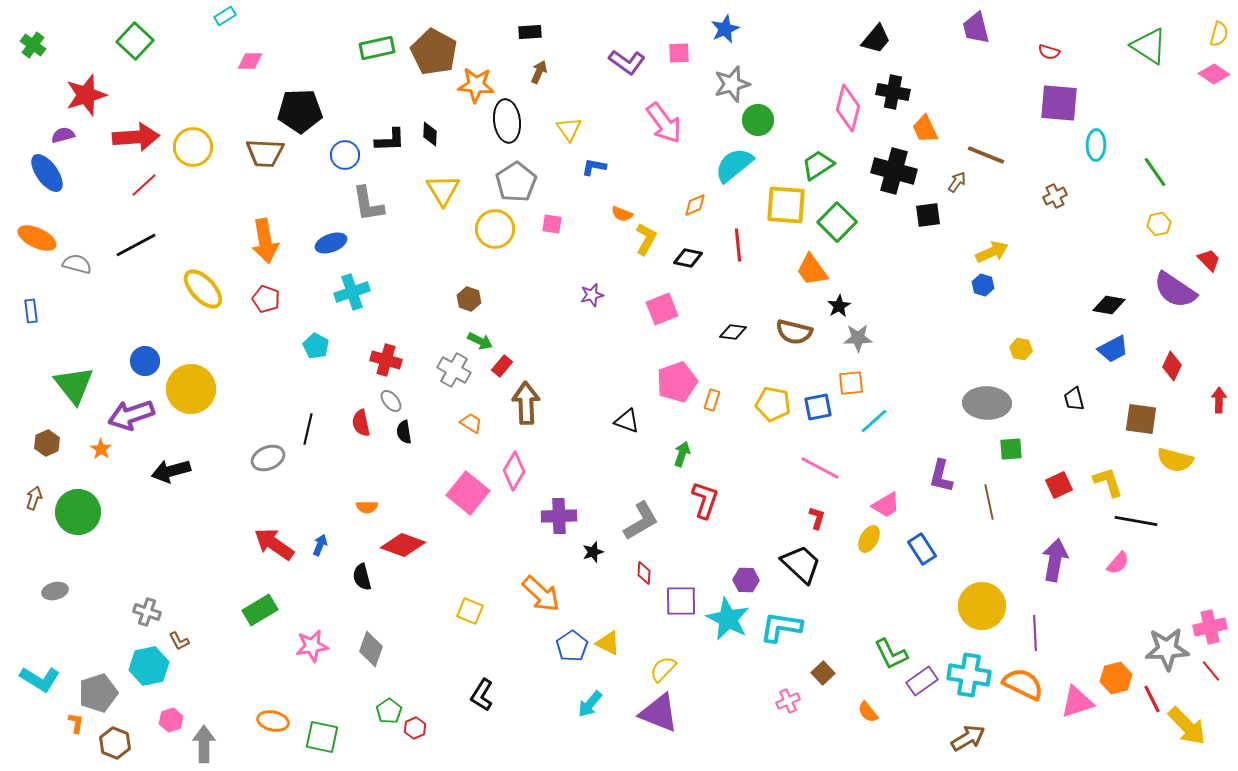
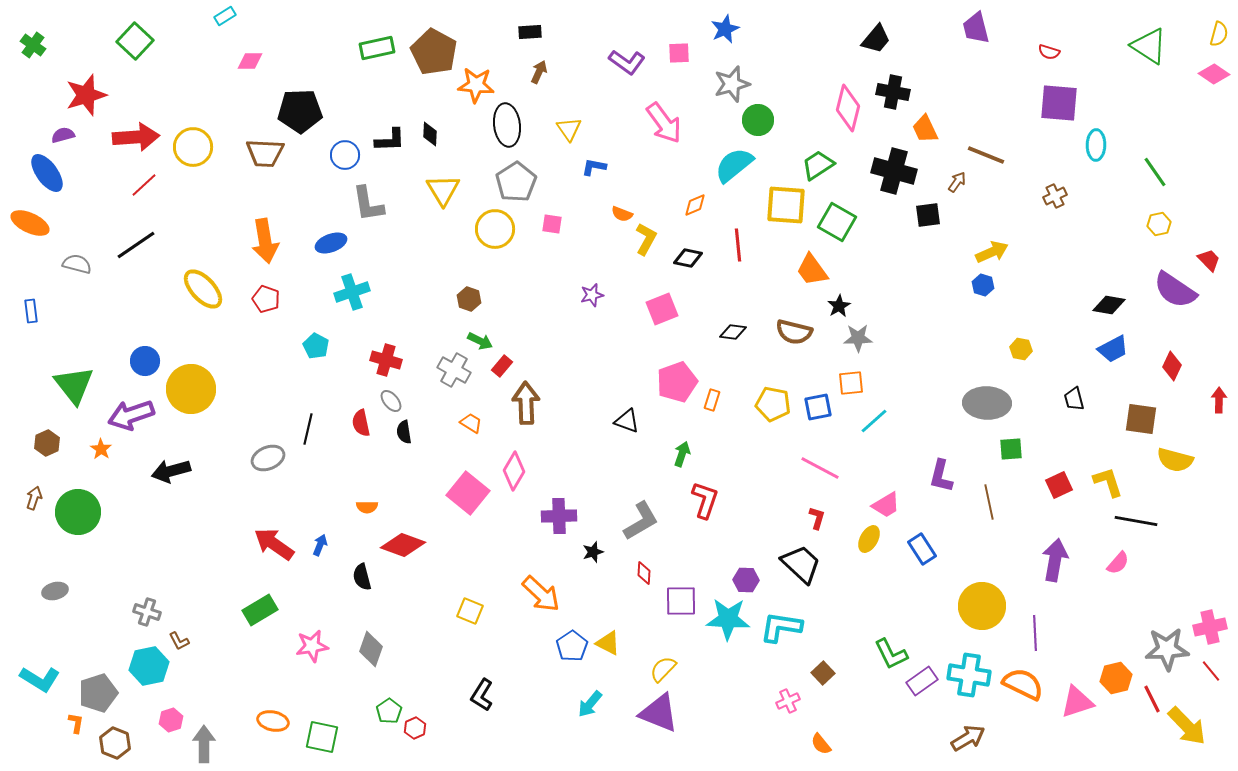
black ellipse at (507, 121): moved 4 px down
green square at (837, 222): rotated 15 degrees counterclockwise
orange ellipse at (37, 238): moved 7 px left, 15 px up
black line at (136, 245): rotated 6 degrees counterclockwise
cyan star at (728, 619): rotated 24 degrees counterclockwise
orange semicircle at (868, 712): moved 47 px left, 32 px down
